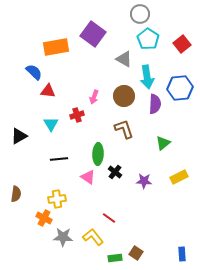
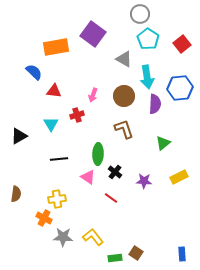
red triangle: moved 6 px right
pink arrow: moved 1 px left, 2 px up
red line: moved 2 px right, 20 px up
